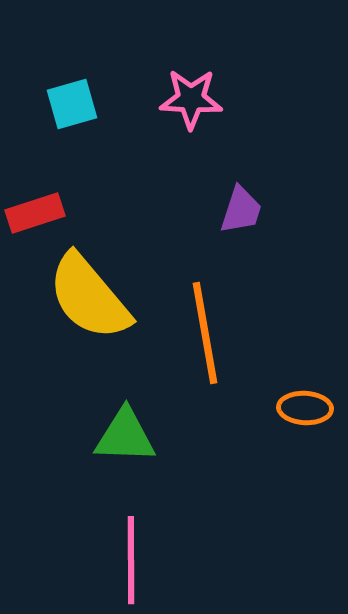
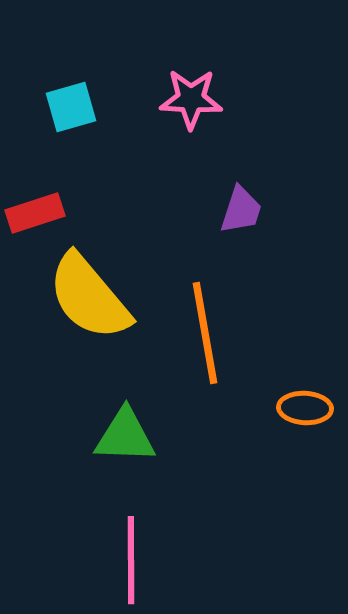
cyan square: moved 1 px left, 3 px down
